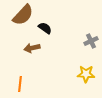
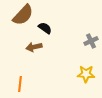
brown arrow: moved 2 px right, 1 px up
